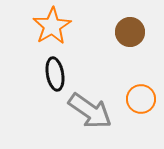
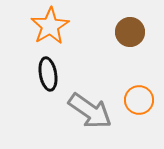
orange star: moved 2 px left
black ellipse: moved 7 px left
orange circle: moved 2 px left, 1 px down
